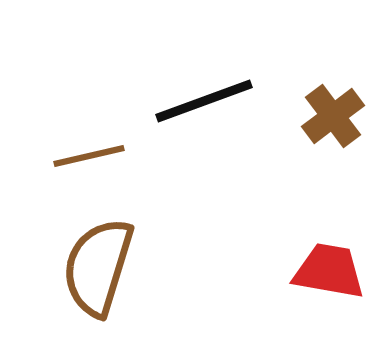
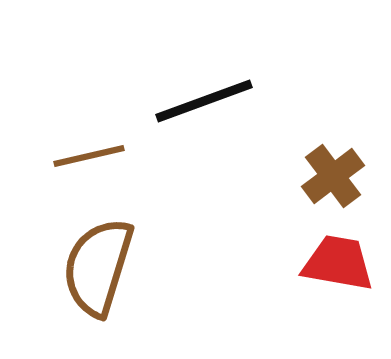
brown cross: moved 60 px down
red trapezoid: moved 9 px right, 8 px up
